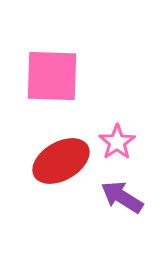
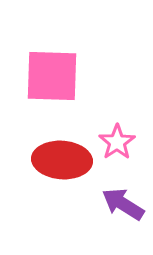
red ellipse: moved 1 px right, 1 px up; rotated 34 degrees clockwise
purple arrow: moved 1 px right, 7 px down
